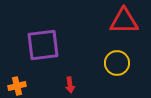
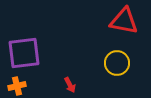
red triangle: rotated 12 degrees clockwise
purple square: moved 19 px left, 8 px down
red arrow: rotated 21 degrees counterclockwise
